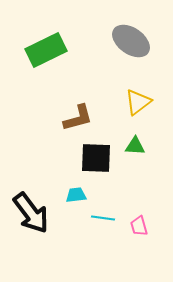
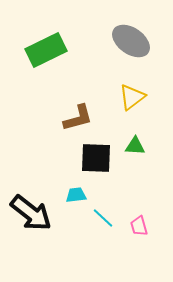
yellow triangle: moved 6 px left, 5 px up
black arrow: rotated 15 degrees counterclockwise
cyan line: rotated 35 degrees clockwise
